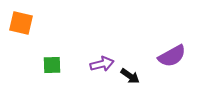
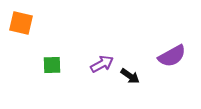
purple arrow: rotated 15 degrees counterclockwise
